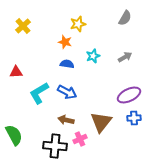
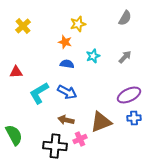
gray arrow: rotated 16 degrees counterclockwise
brown triangle: rotated 30 degrees clockwise
